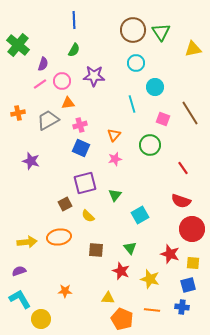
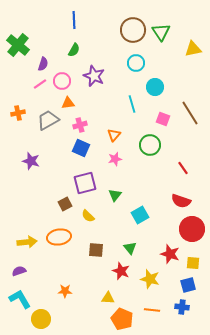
purple star at (94, 76): rotated 20 degrees clockwise
